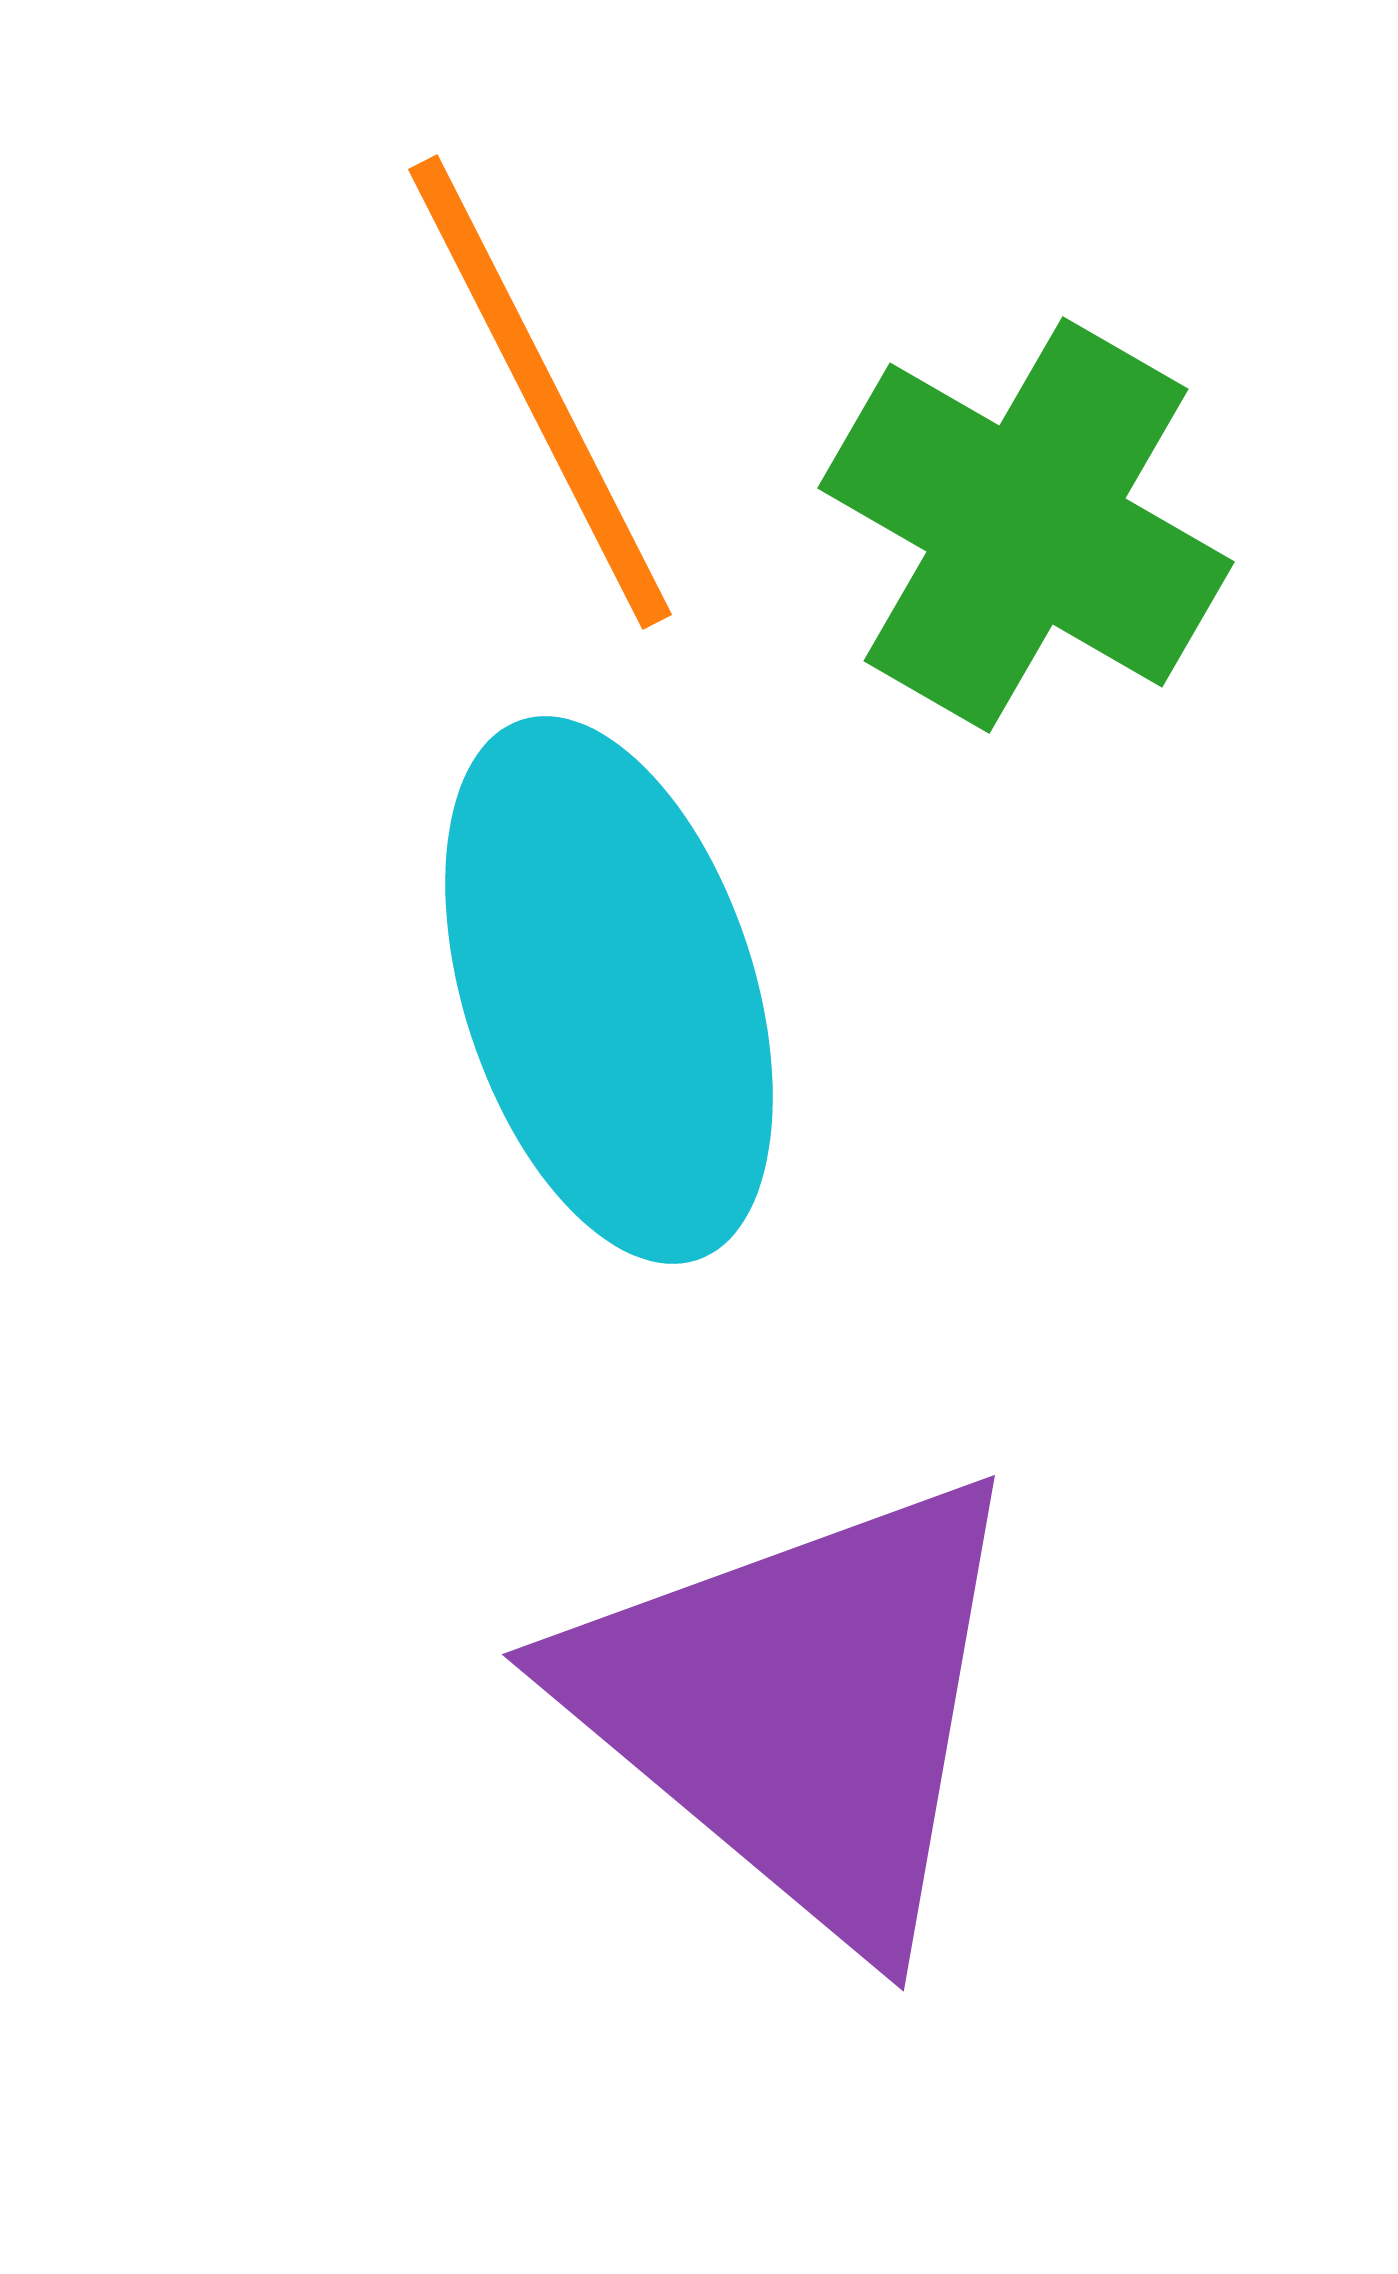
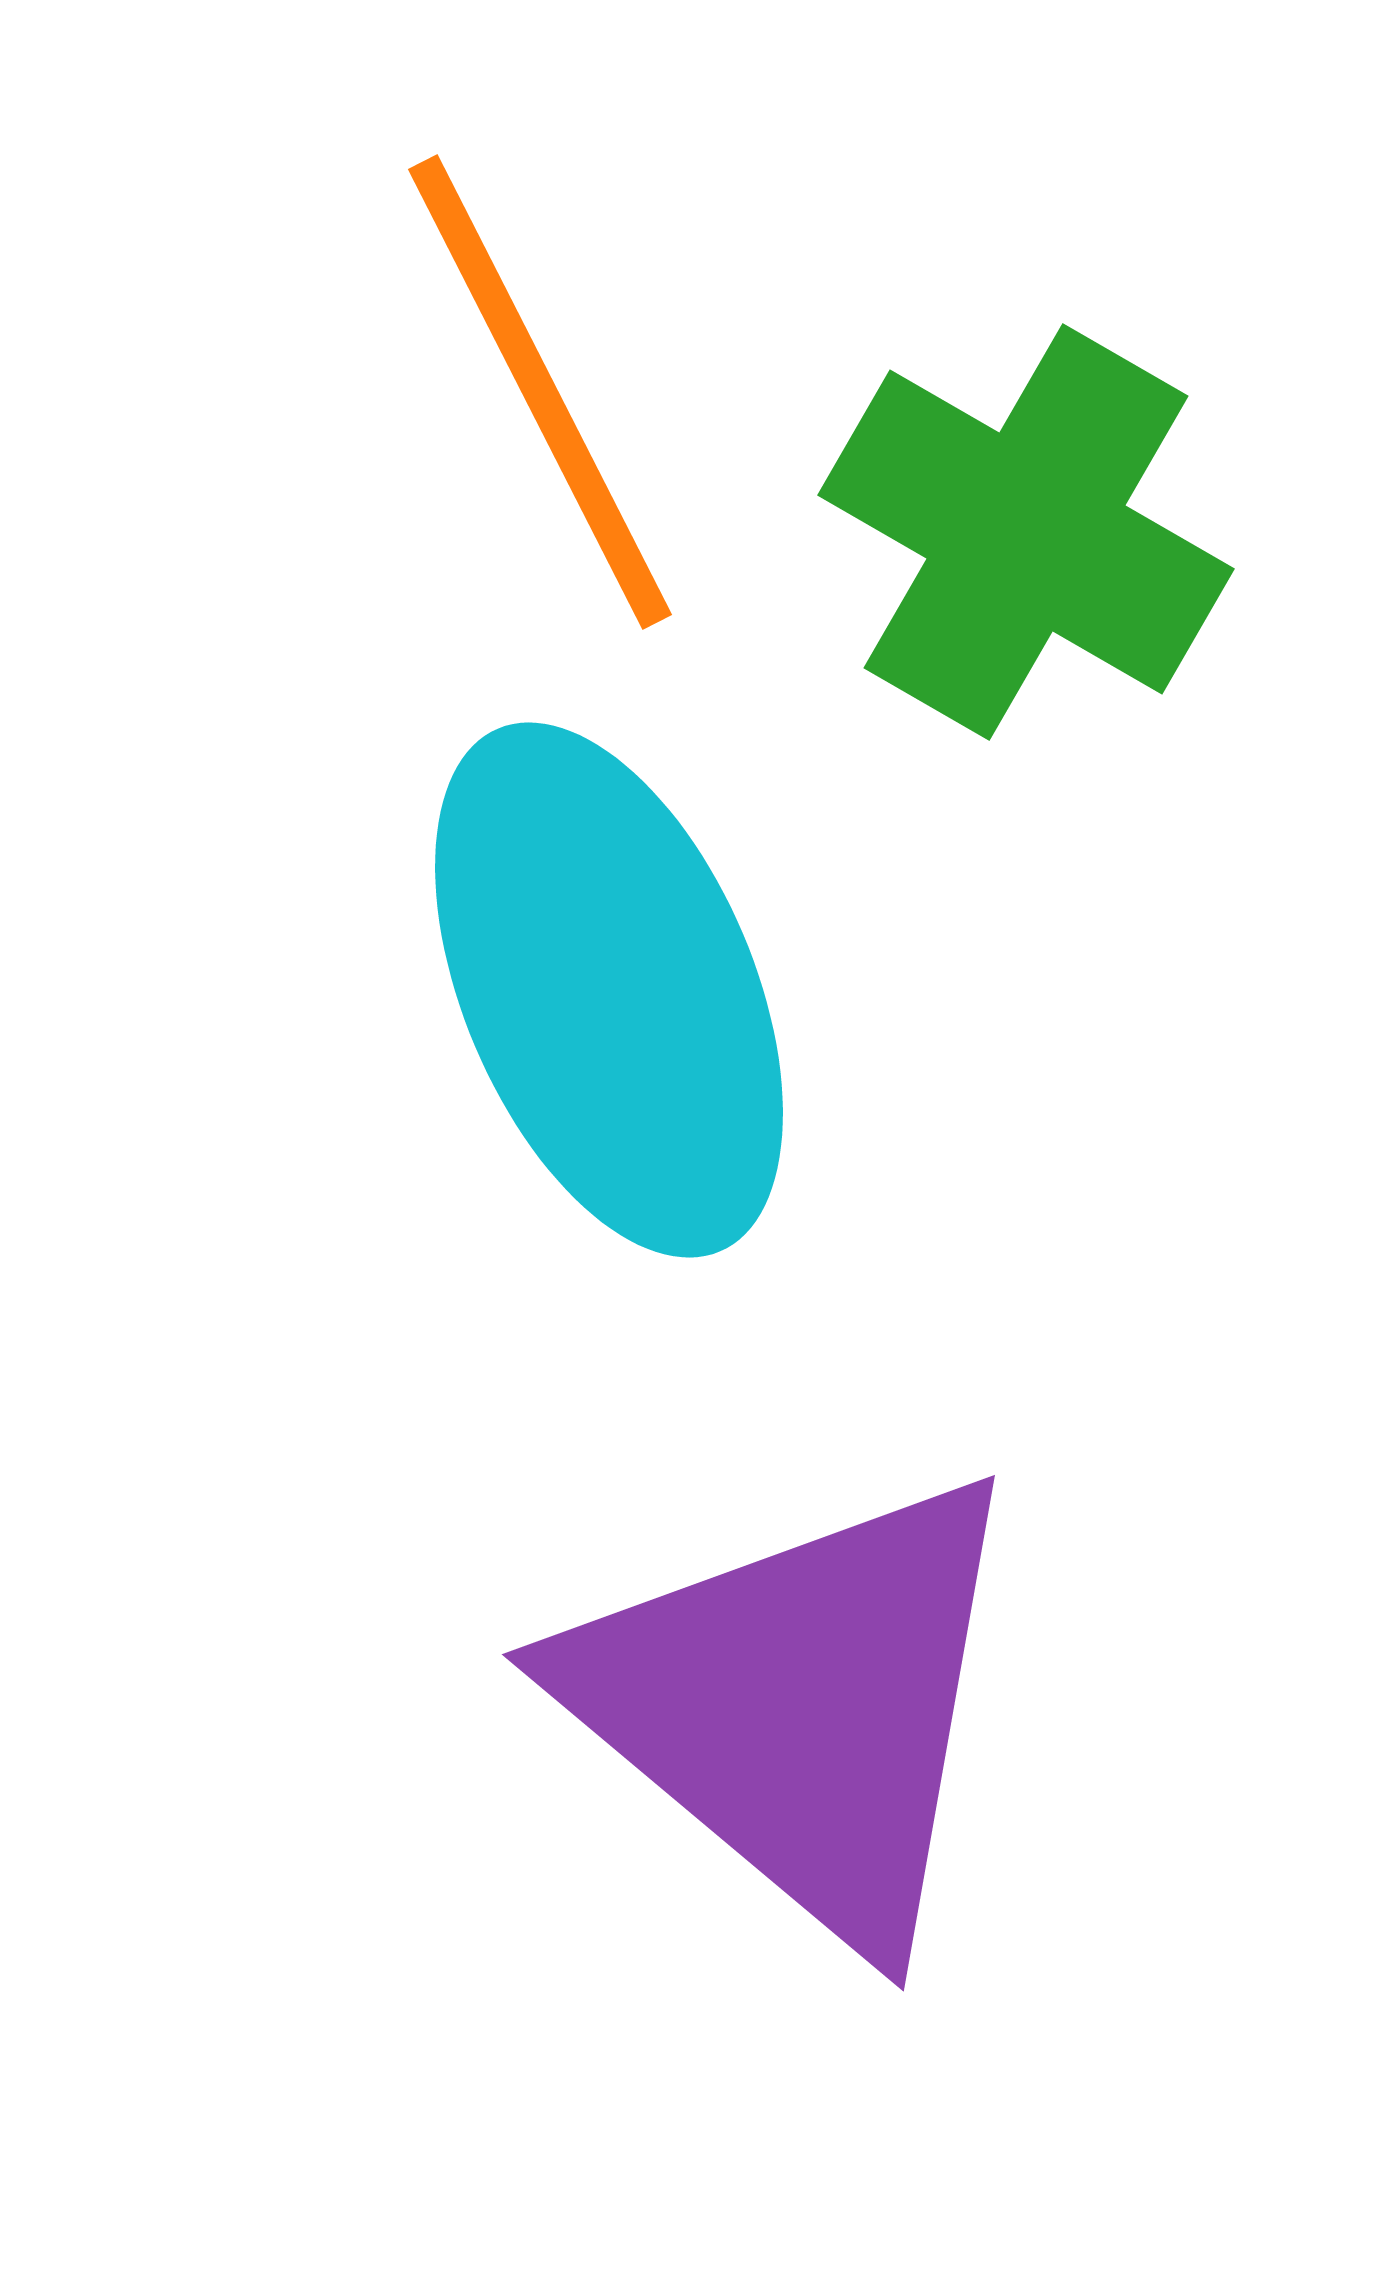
green cross: moved 7 px down
cyan ellipse: rotated 5 degrees counterclockwise
